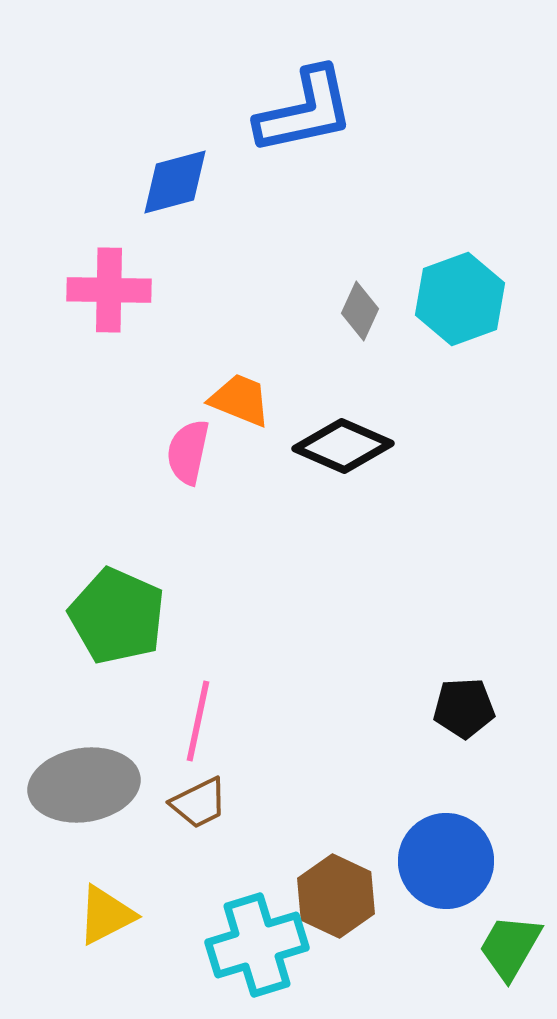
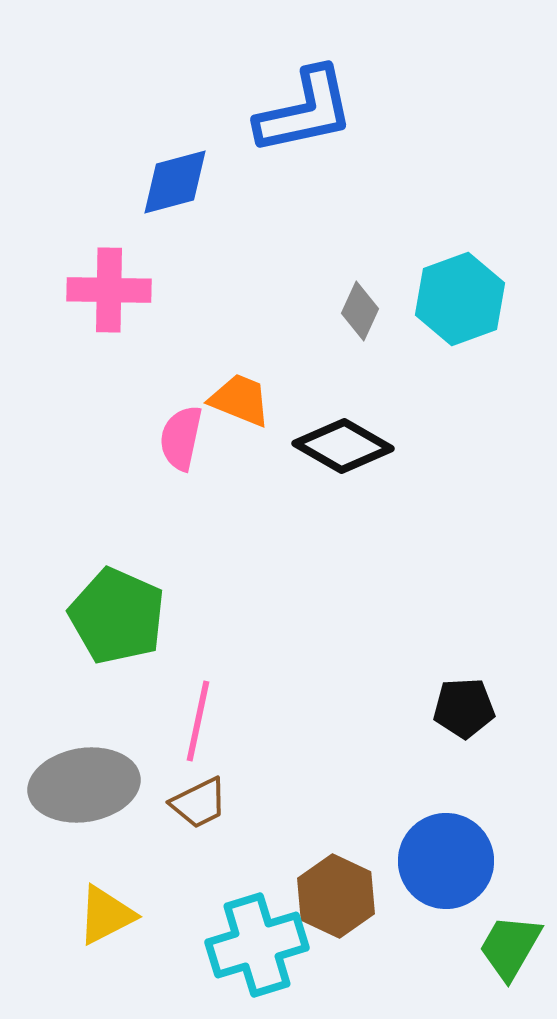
black diamond: rotated 6 degrees clockwise
pink semicircle: moved 7 px left, 14 px up
